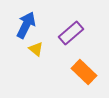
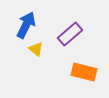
purple rectangle: moved 1 px left, 1 px down
orange rectangle: rotated 30 degrees counterclockwise
